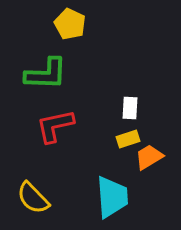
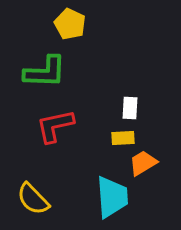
green L-shape: moved 1 px left, 2 px up
yellow rectangle: moved 5 px left, 1 px up; rotated 15 degrees clockwise
orange trapezoid: moved 6 px left, 6 px down
yellow semicircle: moved 1 px down
